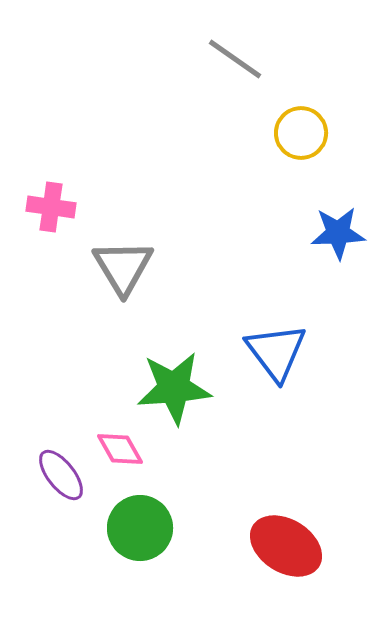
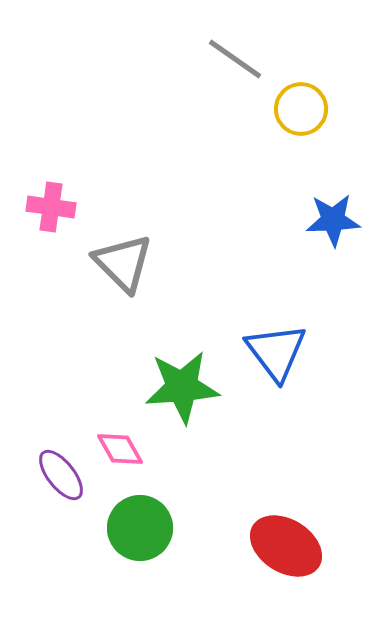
yellow circle: moved 24 px up
blue star: moved 5 px left, 13 px up
gray triangle: moved 4 px up; rotated 14 degrees counterclockwise
green star: moved 8 px right, 1 px up
